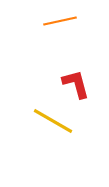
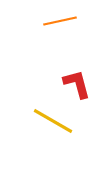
red L-shape: moved 1 px right
